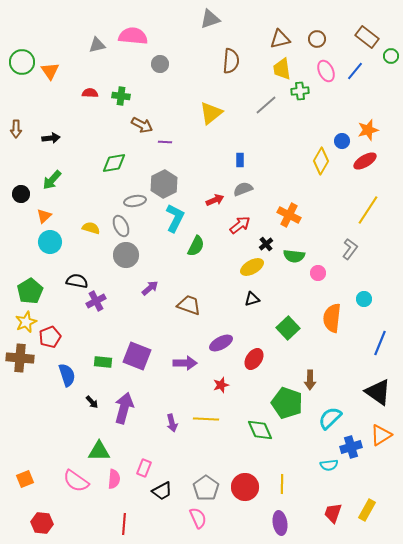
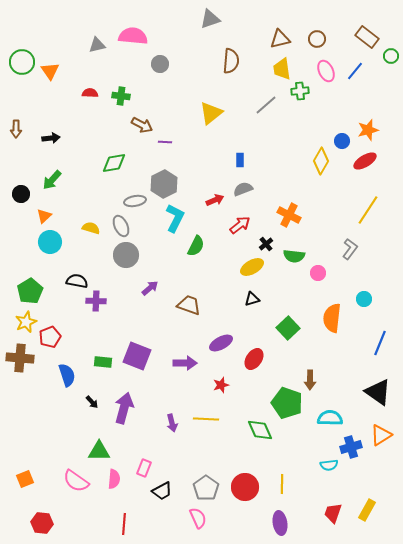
purple cross at (96, 301): rotated 30 degrees clockwise
cyan semicircle at (330, 418): rotated 45 degrees clockwise
